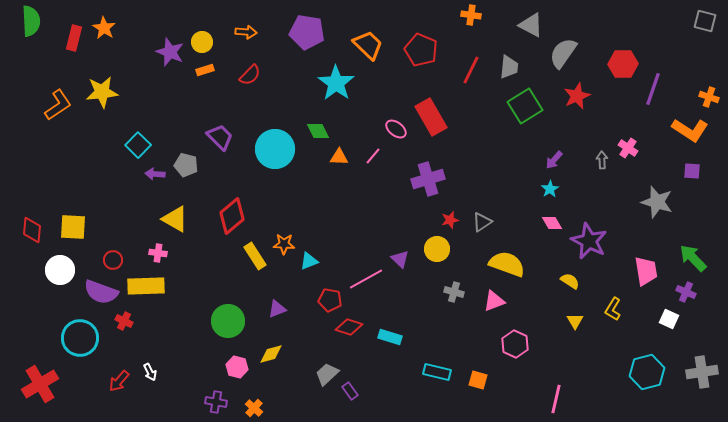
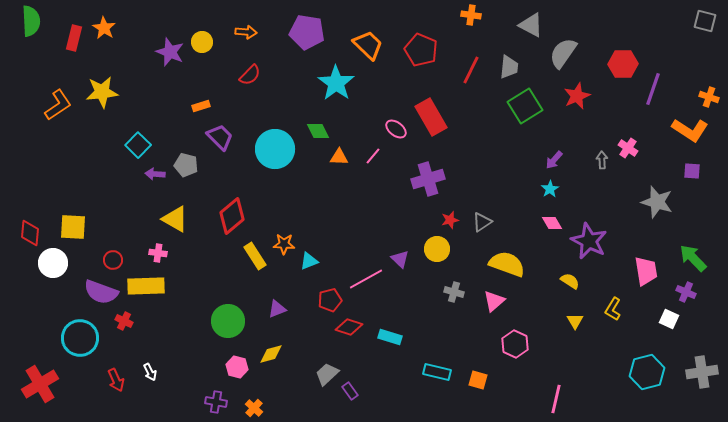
orange rectangle at (205, 70): moved 4 px left, 36 px down
red diamond at (32, 230): moved 2 px left, 3 px down
white circle at (60, 270): moved 7 px left, 7 px up
red pentagon at (330, 300): rotated 25 degrees counterclockwise
pink triangle at (494, 301): rotated 20 degrees counterclockwise
red arrow at (119, 381): moved 3 px left, 1 px up; rotated 65 degrees counterclockwise
